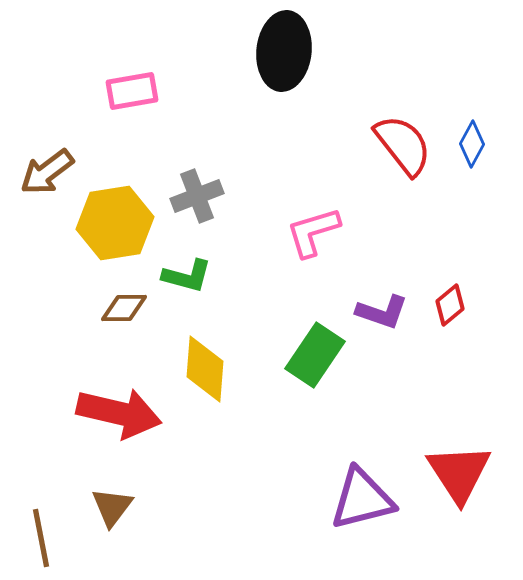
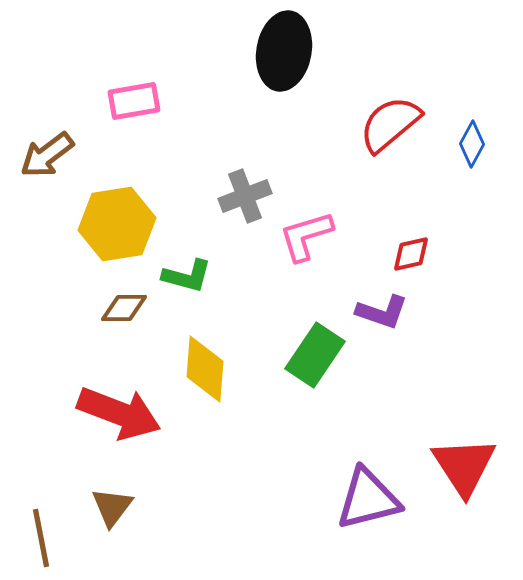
black ellipse: rotated 4 degrees clockwise
pink rectangle: moved 2 px right, 10 px down
red semicircle: moved 13 px left, 21 px up; rotated 92 degrees counterclockwise
brown arrow: moved 17 px up
gray cross: moved 48 px right
yellow hexagon: moved 2 px right, 1 px down
pink L-shape: moved 7 px left, 4 px down
red diamond: moved 39 px left, 51 px up; rotated 27 degrees clockwise
red arrow: rotated 8 degrees clockwise
red triangle: moved 5 px right, 7 px up
purple triangle: moved 6 px right
